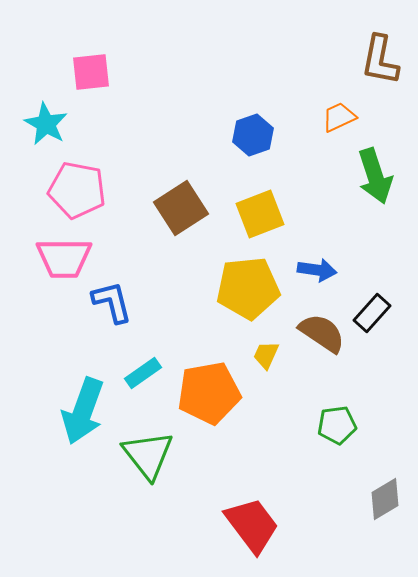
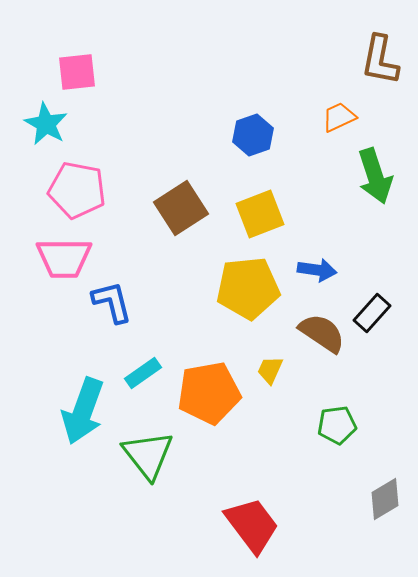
pink square: moved 14 px left
yellow trapezoid: moved 4 px right, 15 px down
